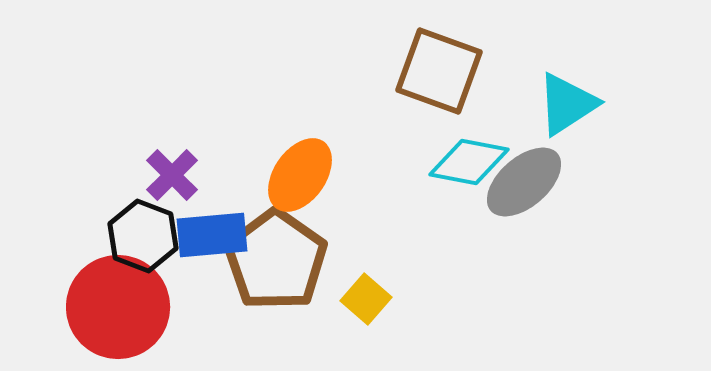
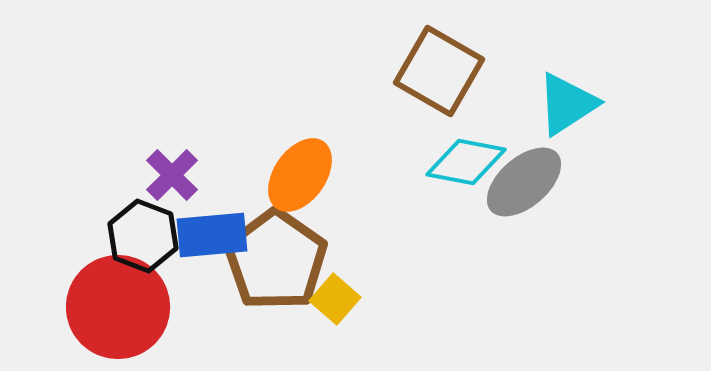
brown square: rotated 10 degrees clockwise
cyan diamond: moved 3 px left
yellow square: moved 31 px left
